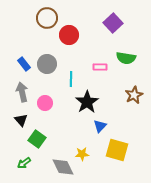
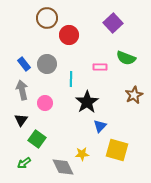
green semicircle: rotated 12 degrees clockwise
gray arrow: moved 2 px up
black triangle: rotated 16 degrees clockwise
